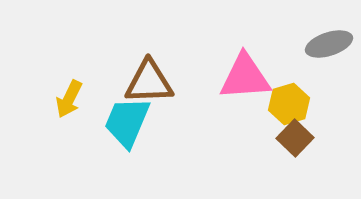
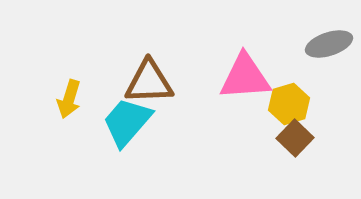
yellow arrow: rotated 9 degrees counterclockwise
cyan trapezoid: rotated 18 degrees clockwise
